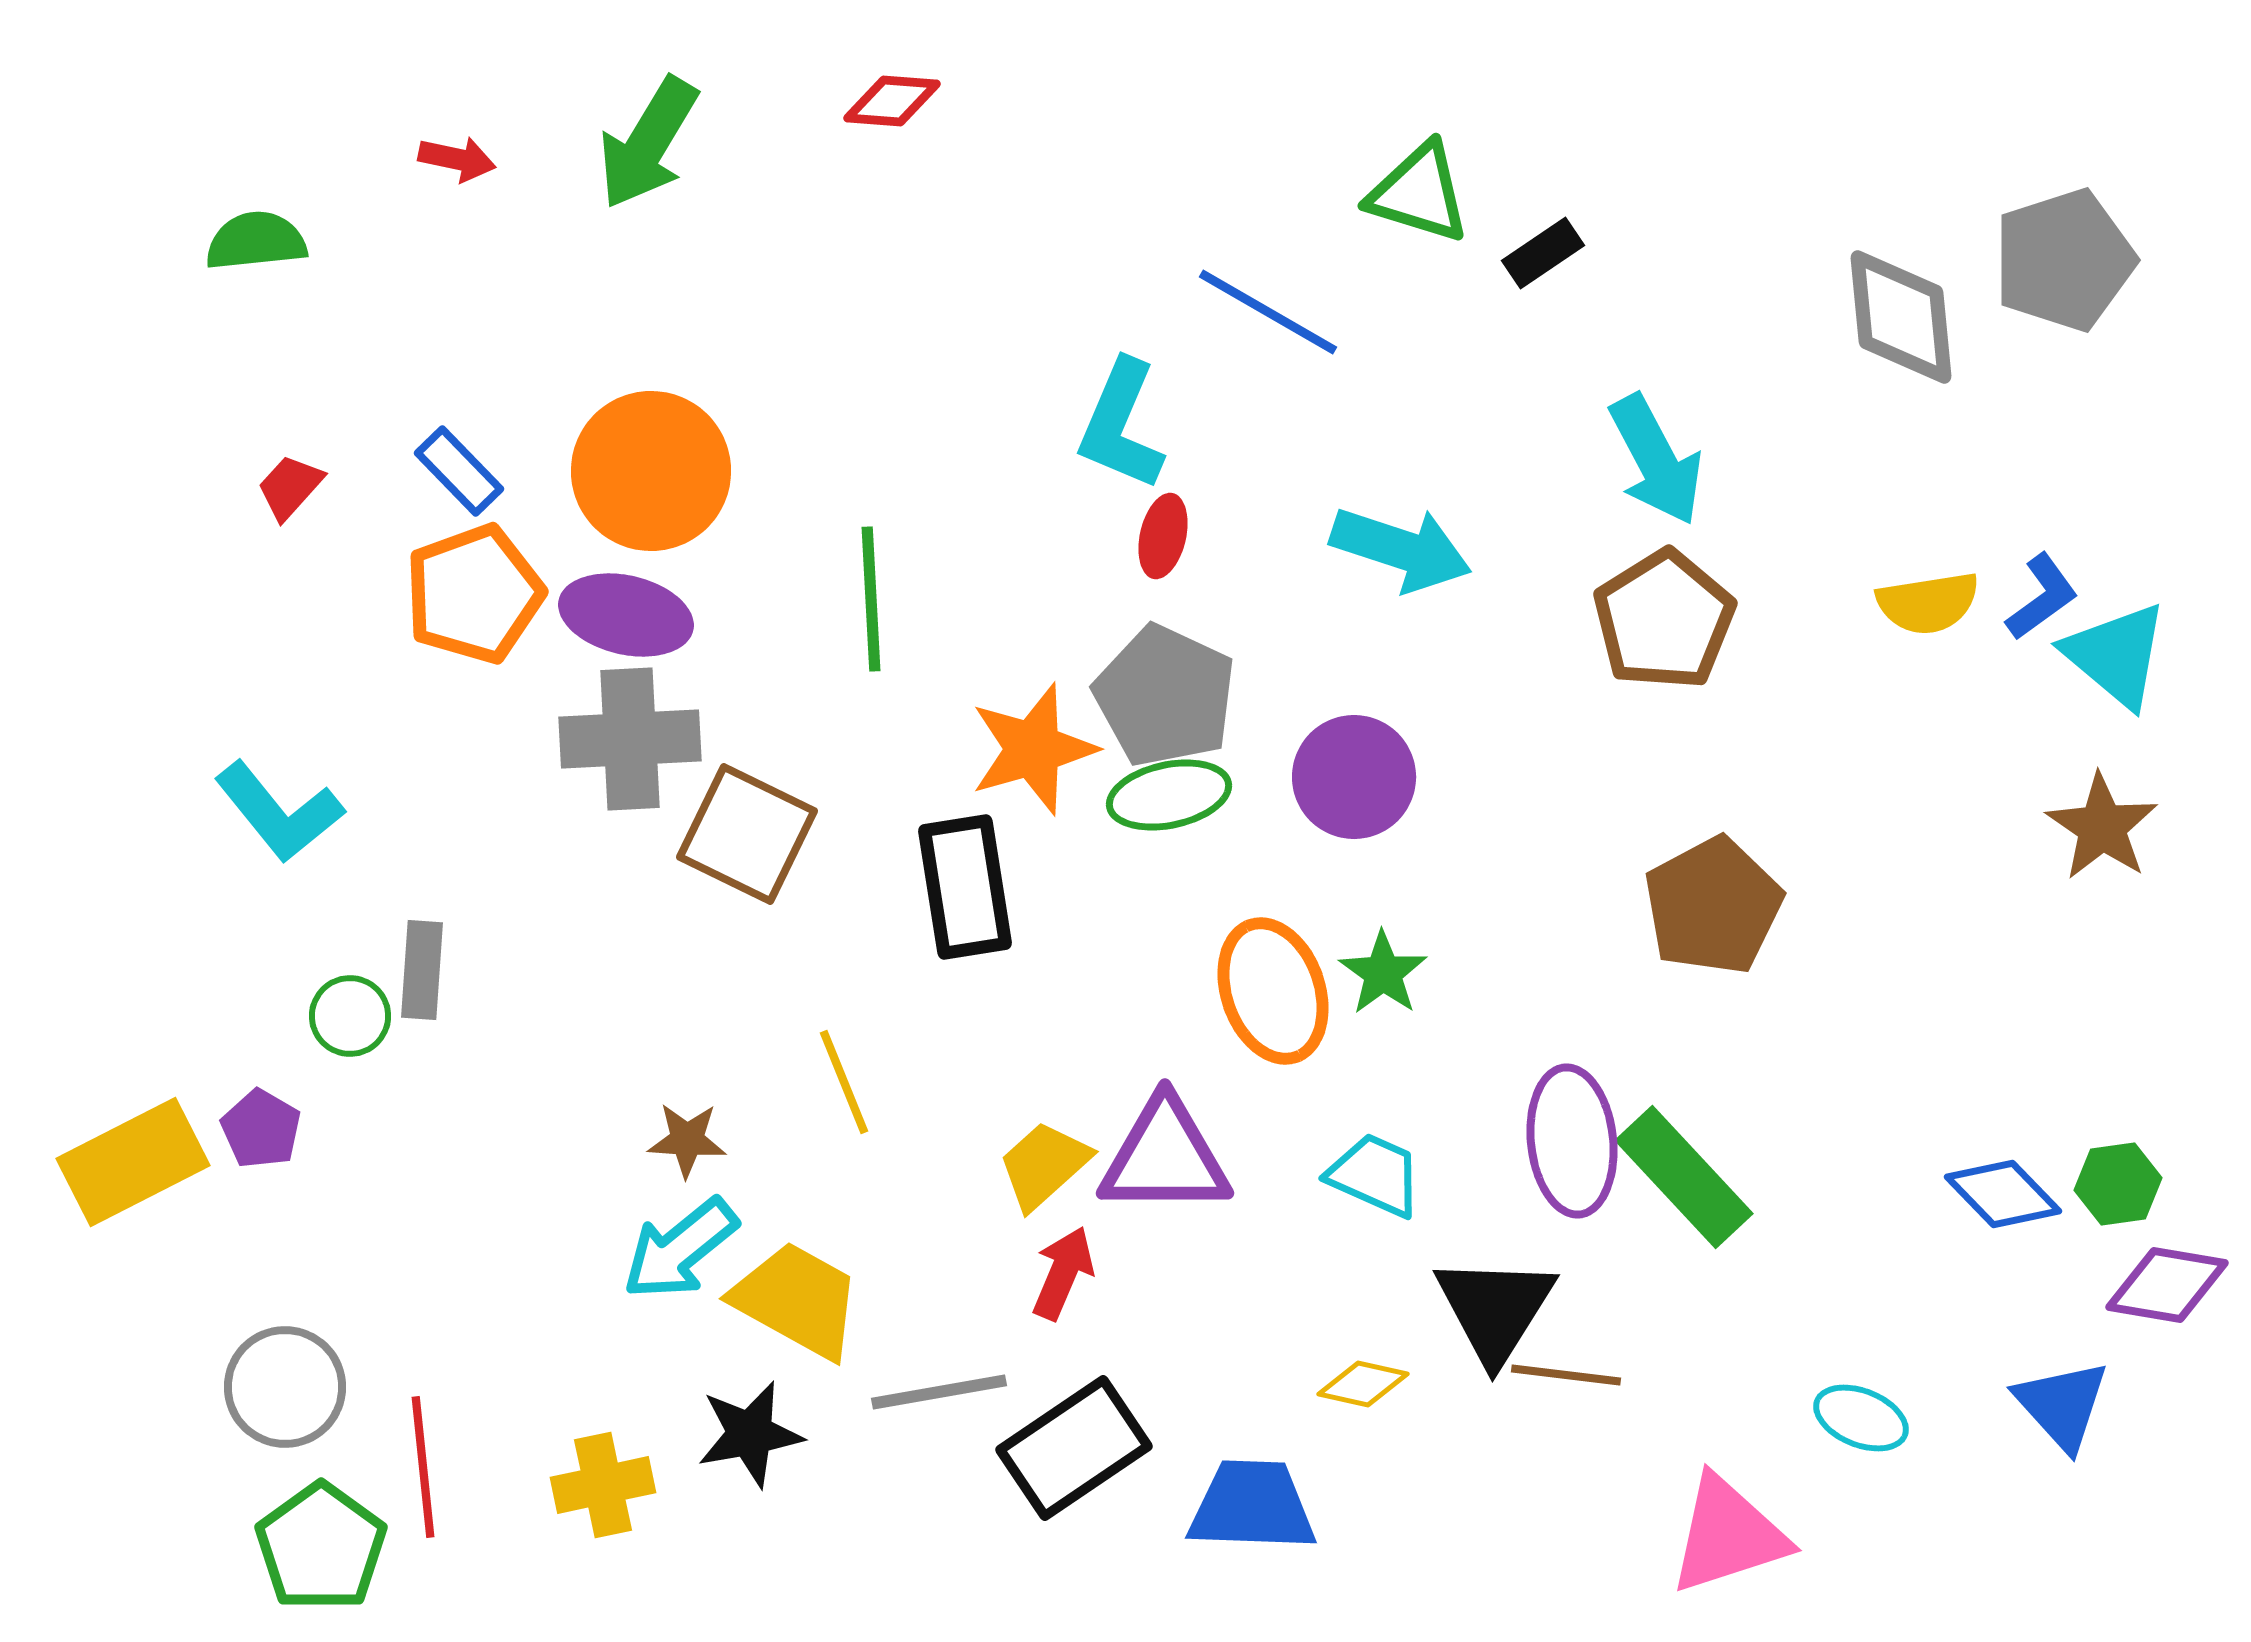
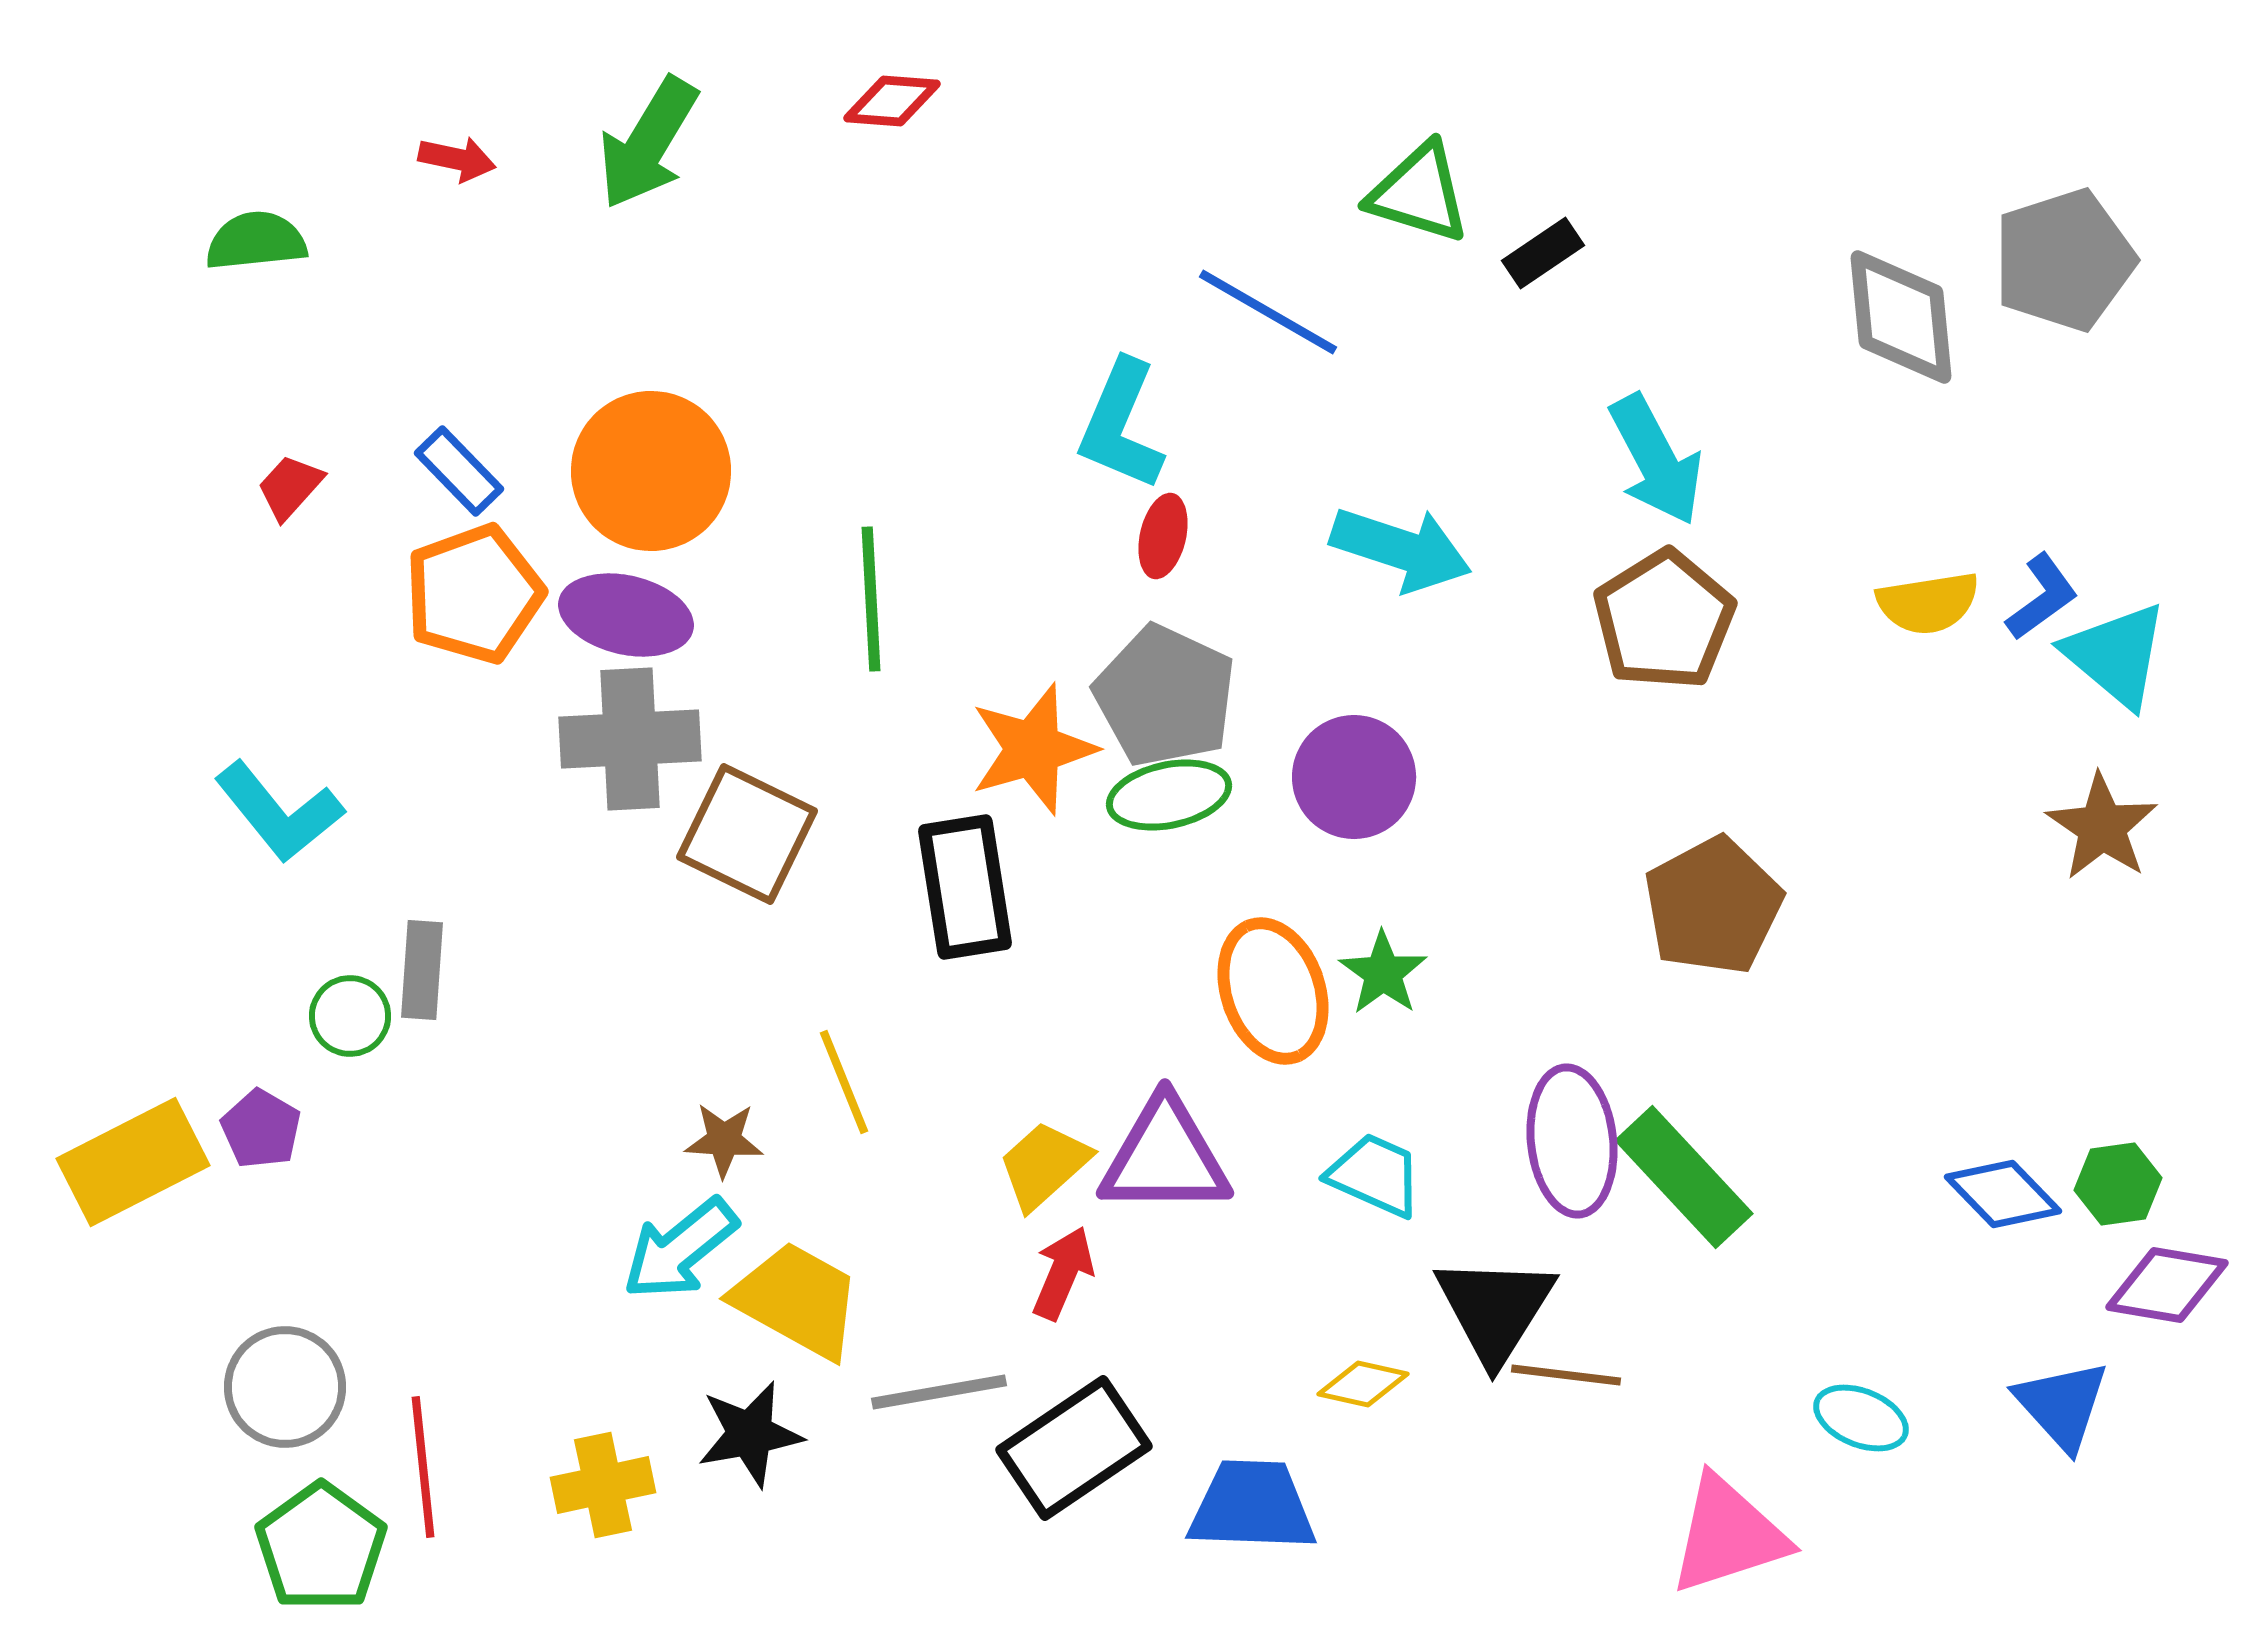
brown star at (687, 1140): moved 37 px right
